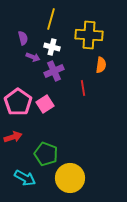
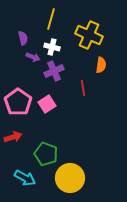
yellow cross: rotated 20 degrees clockwise
pink square: moved 2 px right
